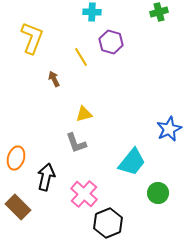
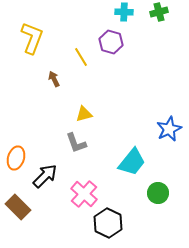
cyan cross: moved 32 px right
black arrow: moved 1 px left, 1 px up; rotated 32 degrees clockwise
black hexagon: rotated 12 degrees counterclockwise
